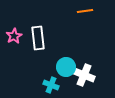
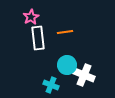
orange line: moved 20 px left, 21 px down
pink star: moved 17 px right, 19 px up
cyan circle: moved 1 px right, 2 px up
